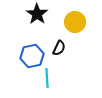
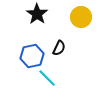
yellow circle: moved 6 px right, 5 px up
cyan line: rotated 42 degrees counterclockwise
